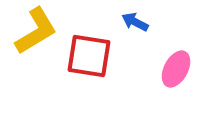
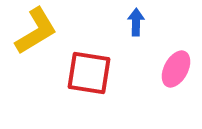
blue arrow: moved 1 px right; rotated 64 degrees clockwise
red square: moved 17 px down
